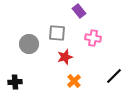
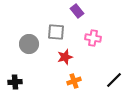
purple rectangle: moved 2 px left
gray square: moved 1 px left, 1 px up
black line: moved 4 px down
orange cross: rotated 24 degrees clockwise
